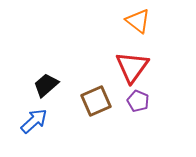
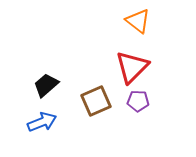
red triangle: rotated 9 degrees clockwise
purple pentagon: rotated 20 degrees counterclockwise
blue arrow: moved 8 px right, 1 px down; rotated 20 degrees clockwise
